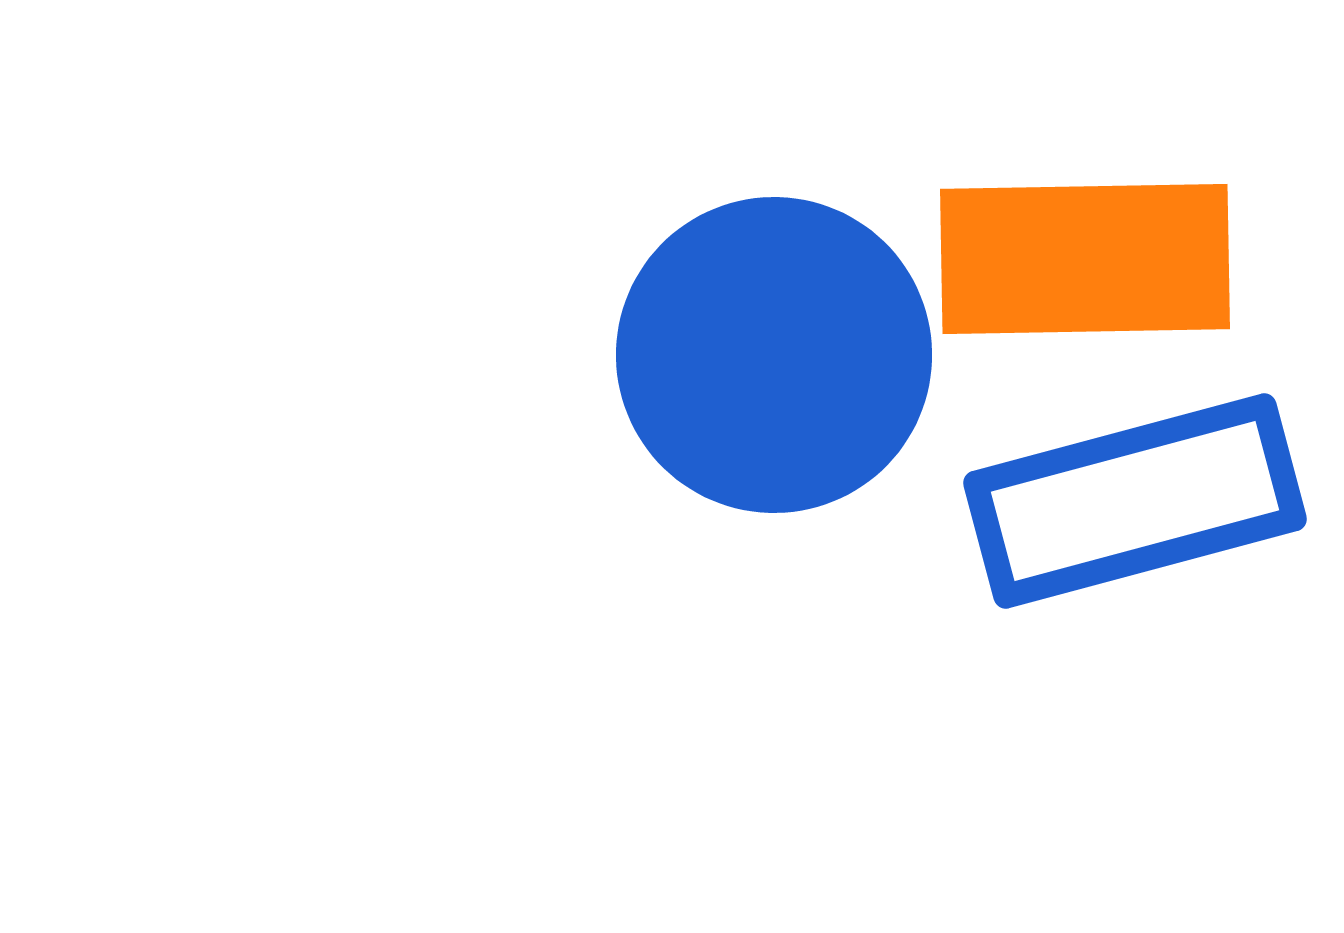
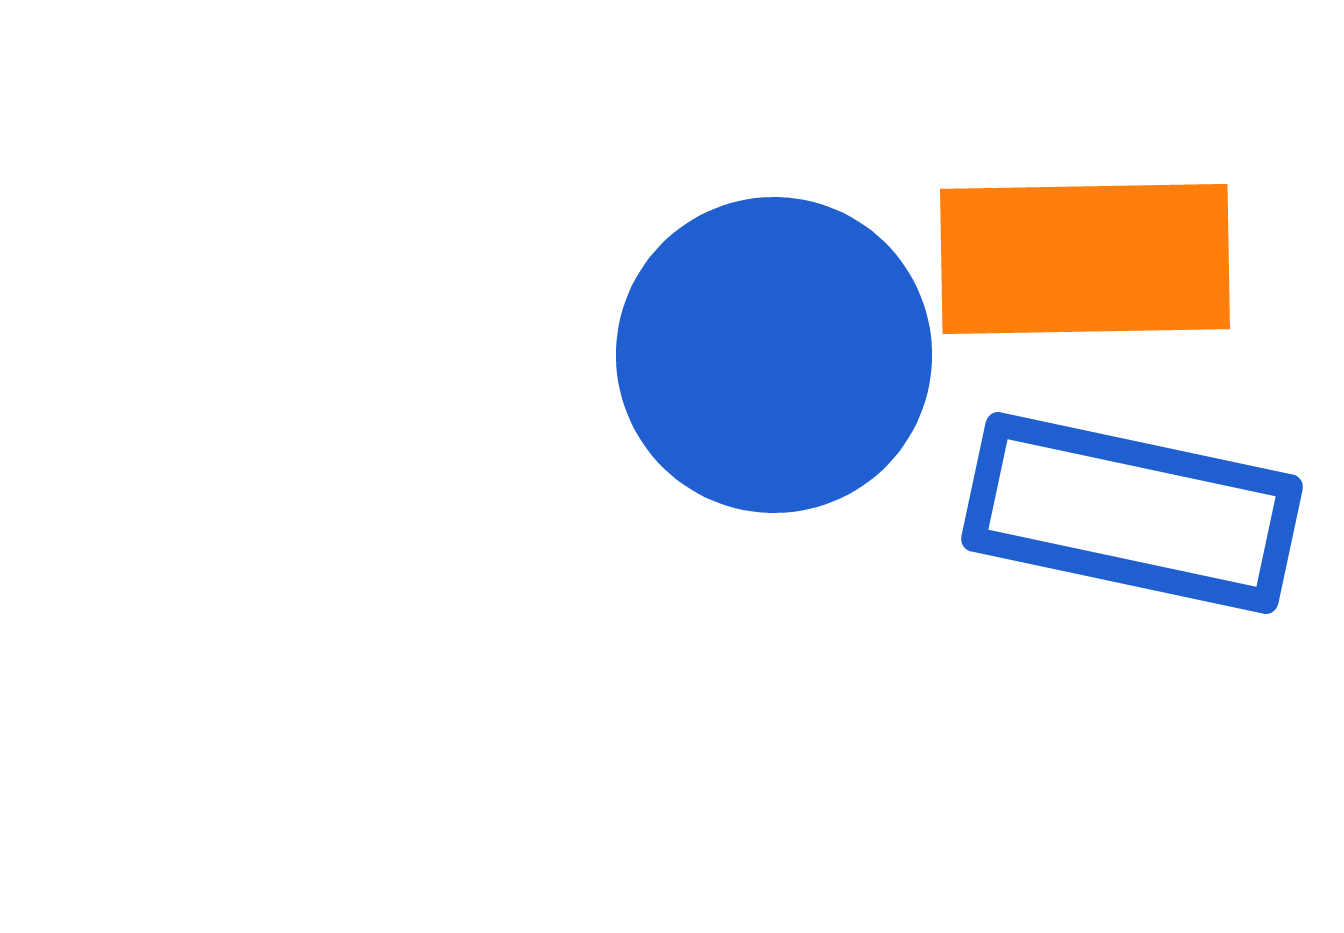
blue rectangle: moved 3 px left, 12 px down; rotated 27 degrees clockwise
